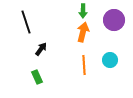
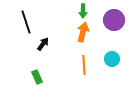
black arrow: moved 2 px right, 5 px up
cyan circle: moved 2 px right, 1 px up
